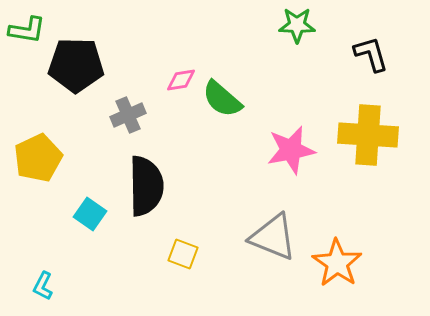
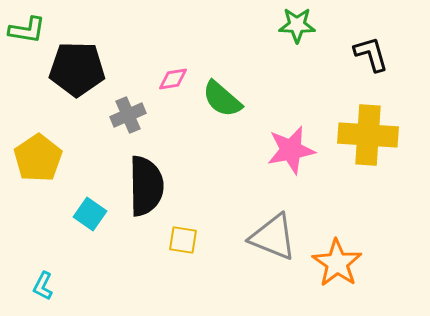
black pentagon: moved 1 px right, 4 px down
pink diamond: moved 8 px left, 1 px up
yellow pentagon: rotated 9 degrees counterclockwise
yellow square: moved 14 px up; rotated 12 degrees counterclockwise
